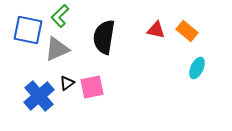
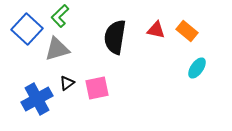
blue square: moved 1 px left, 1 px up; rotated 32 degrees clockwise
black semicircle: moved 11 px right
gray triangle: rotated 8 degrees clockwise
cyan ellipse: rotated 10 degrees clockwise
pink square: moved 5 px right, 1 px down
blue cross: moved 2 px left, 3 px down; rotated 12 degrees clockwise
